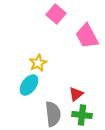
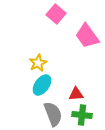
pink trapezoid: rotated 8 degrees counterclockwise
cyan ellipse: moved 13 px right
red triangle: rotated 35 degrees clockwise
gray semicircle: rotated 15 degrees counterclockwise
